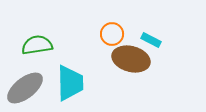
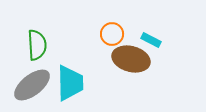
green semicircle: rotated 96 degrees clockwise
gray ellipse: moved 7 px right, 3 px up
